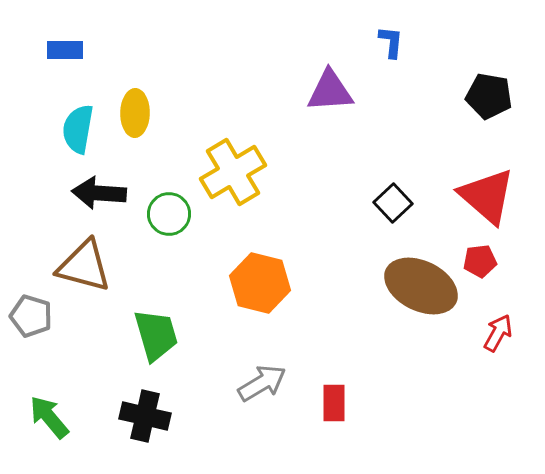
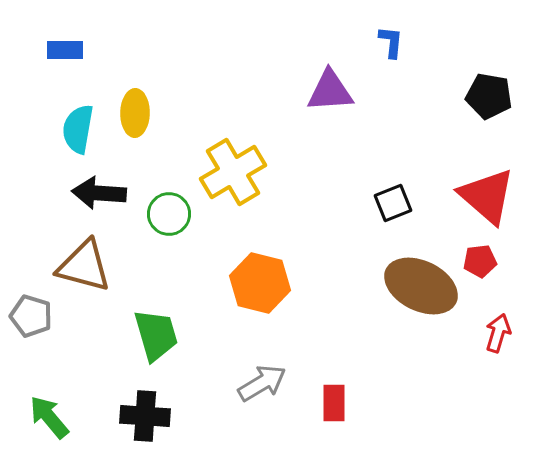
black square: rotated 21 degrees clockwise
red arrow: rotated 12 degrees counterclockwise
black cross: rotated 9 degrees counterclockwise
